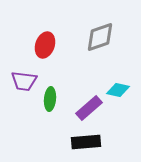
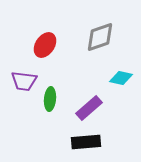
red ellipse: rotated 15 degrees clockwise
cyan diamond: moved 3 px right, 12 px up
